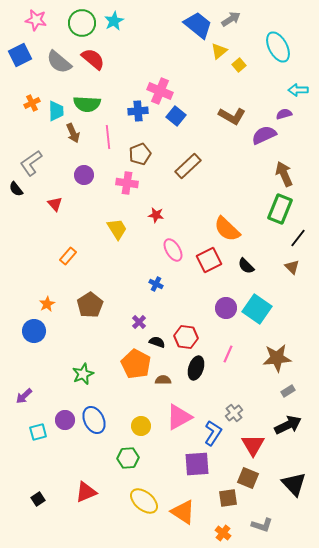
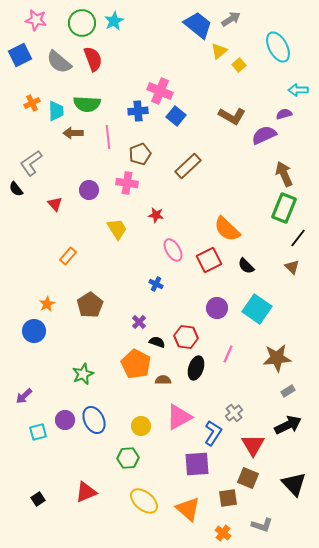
red semicircle at (93, 59): rotated 30 degrees clockwise
brown arrow at (73, 133): rotated 114 degrees clockwise
purple circle at (84, 175): moved 5 px right, 15 px down
green rectangle at (280, 209): moved 4 px right, 1 px up
purple circle at (226, 308): moved 9 px left
orange triangle at (183, 512): moved 5 px right, 3 px up; rotated 8 degrees clockwise
